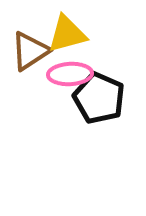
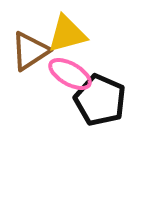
pink ellipse: rotated 33 degrees clockwise
black pentagon: moved 1 px right, 2 px down
